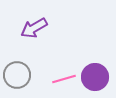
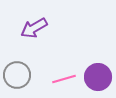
purple circle: moved 3 px right
